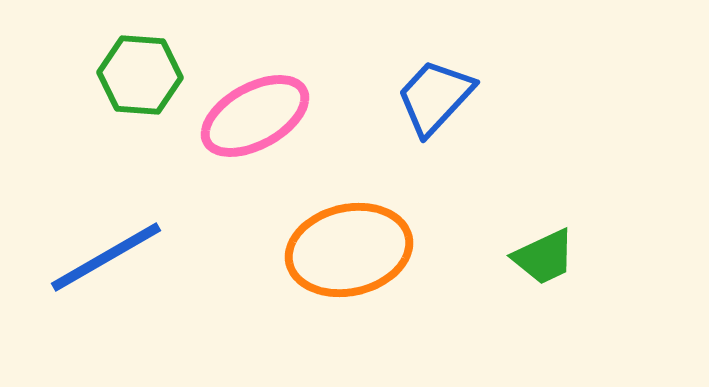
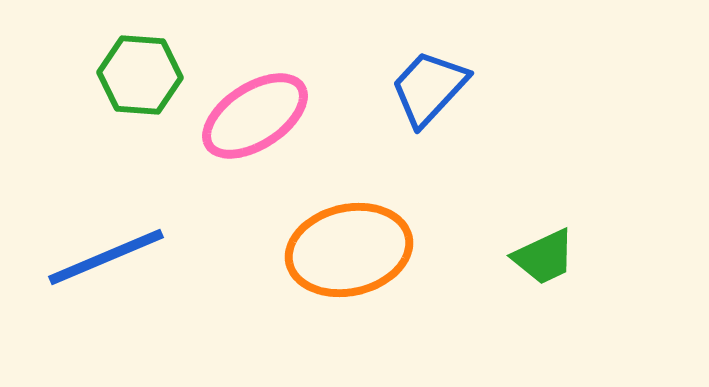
blue trapezoid: moved 6 px left, 9 px up
pink ellipse: rotated 4 degrees counterclockwise
blue line: rotated 7 degrees clockwise
